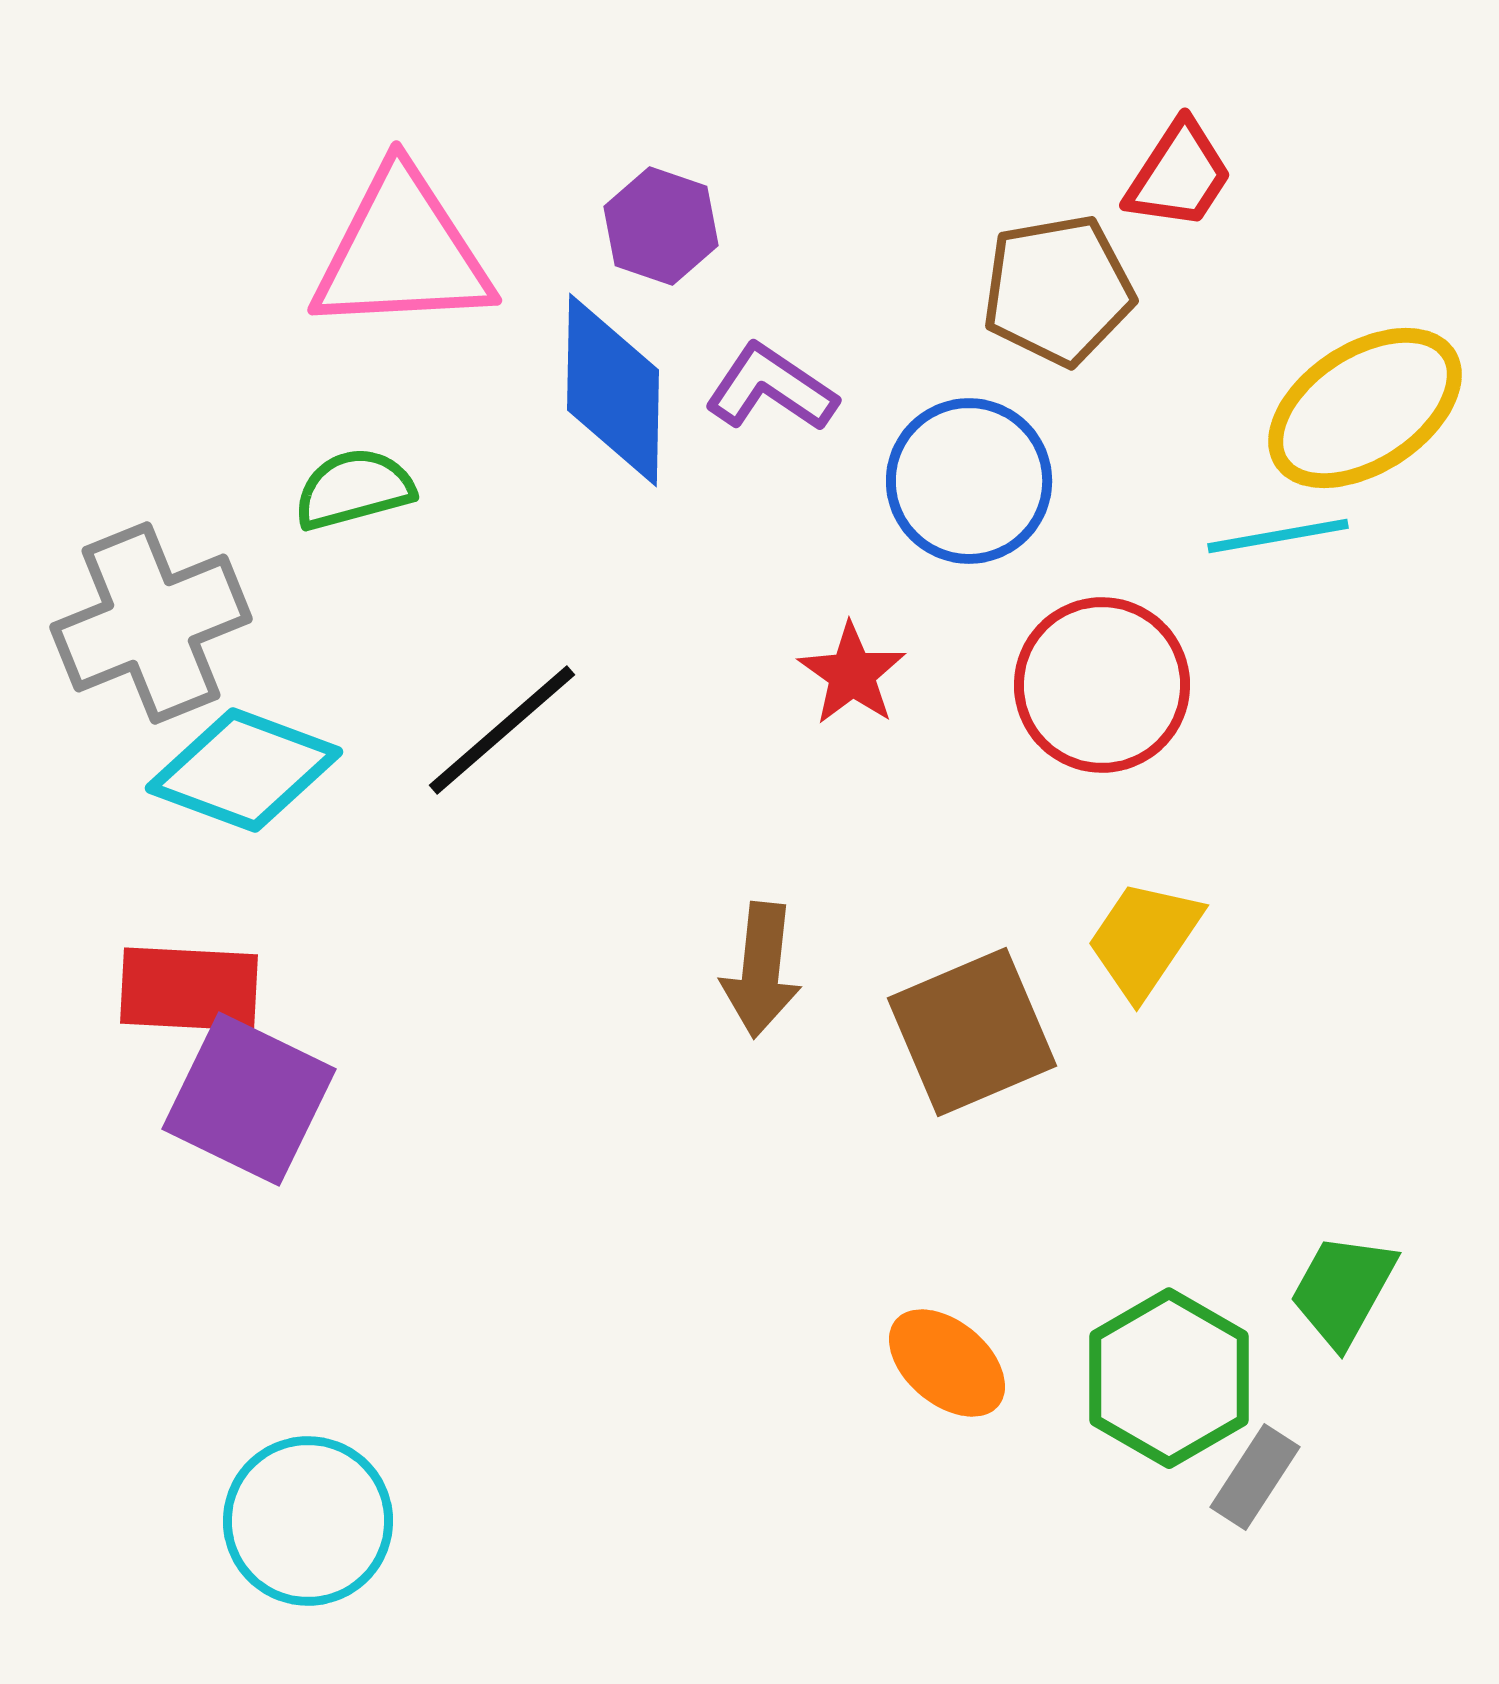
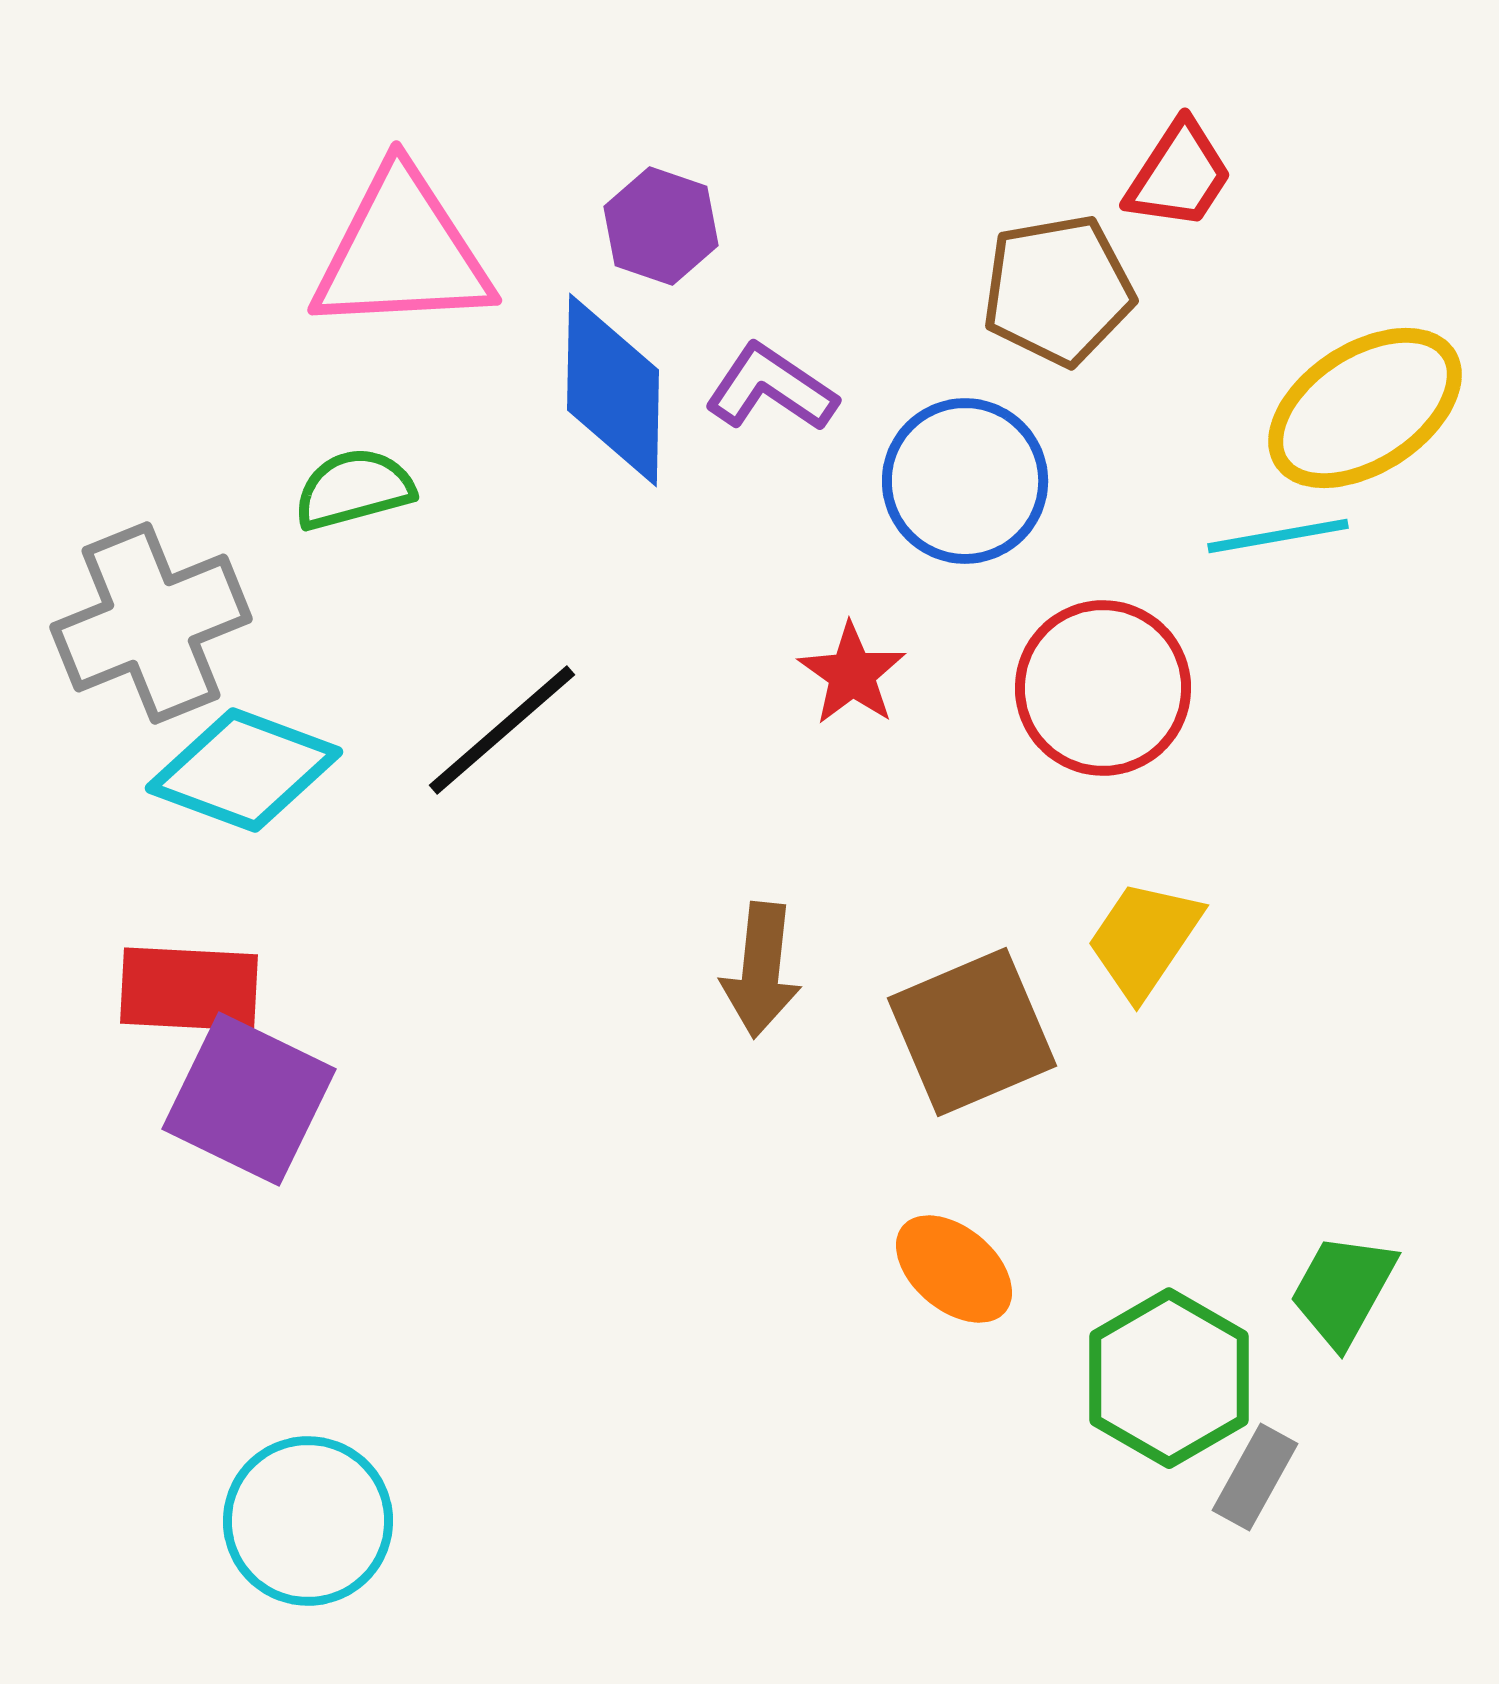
blue circle: moved 4 px left
red circle: moved 1 px right, 3 px down
orange ellipse: moved 7 px right, 94 px up
gray rectangle: rotated 4 degrees counterclockwise
